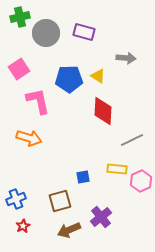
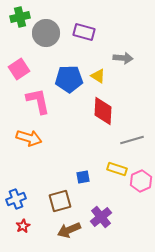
gray arrow: moved 3 px left
gray line: rotated 10 degrees clockwise
yellow rectangle: rotated 12 degrees clockwise
